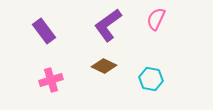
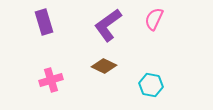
pink semicircle: moved 2 px left
purple rectangle: moved 9 px up; rotated 20 degrees clockwise
cyan hexagon: moved 6 px down
